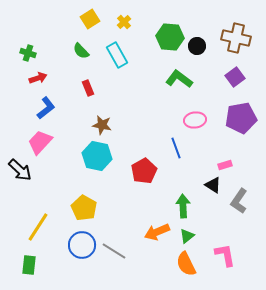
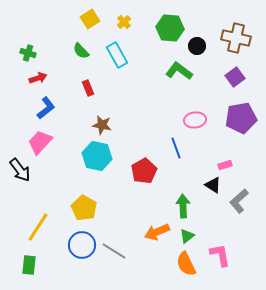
green hexagon: moved 9 px up
green L-shape: moved 8 px up
black arrow: rotated 10 degrees clockwise
gray L-shape: rotated 15 degrees clockwise
pink L-shape: moved 5 px left
